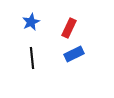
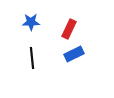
blue star: rotated 24 degrees clockwise
red rectangle: moved 1 px down
